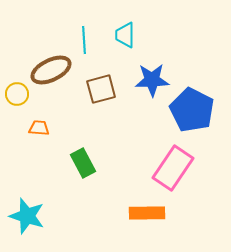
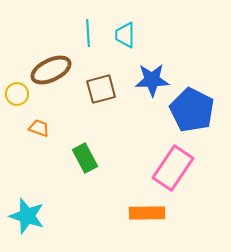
cyan line: moved 4 px right, 7 px up
orange trapezoid: rotated 15 degrees clockwise
green rectangle: moved 2 px right, 5 px up
